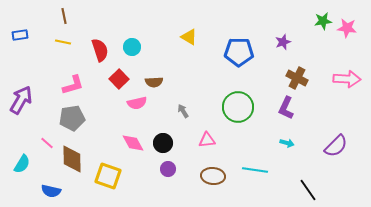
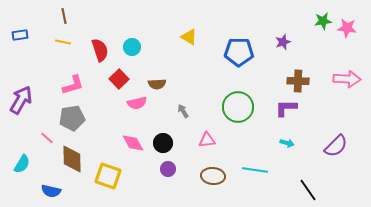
brown cross: moved 1 px right, 3 px down; rotated 25 degrees counterclockwise
brown semicircle: moved 3 px right, 2 px down
purple L-shape: rotated 65 degrees clockwise
pink line: moved 5 px up
